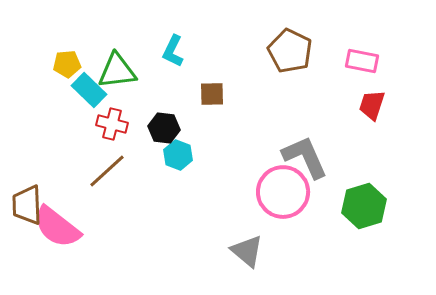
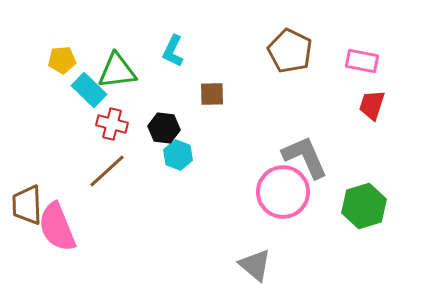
yellow pentagon: moved 5 px left, 4 px up
pink semicircle: rotated 30 degrees clockwise
gray triangle: moved 8 px right, 14 px down
